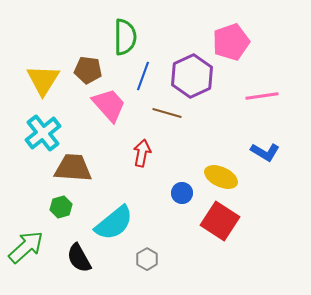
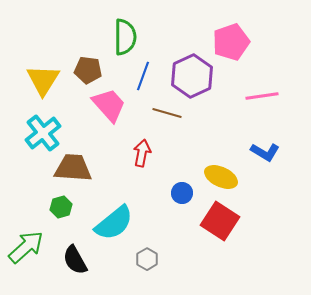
black semicircle: moved 4 px left, 2 px down
